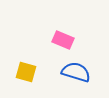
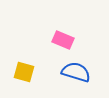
yellow square: moved 2 px left
